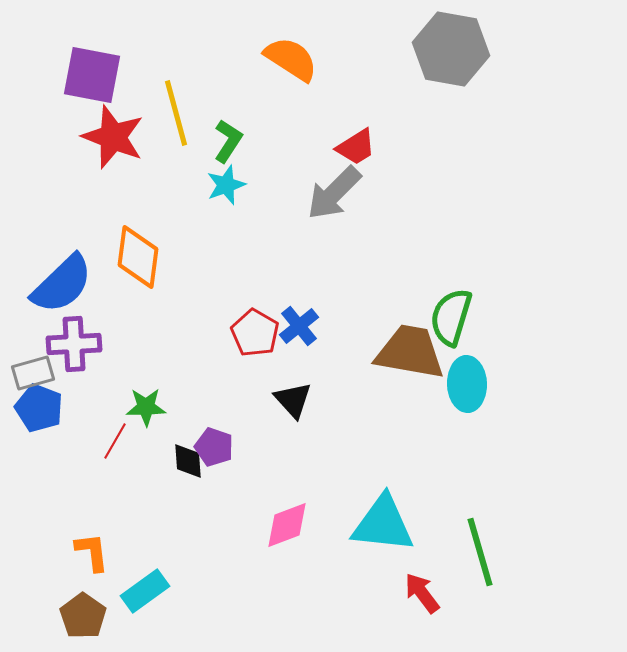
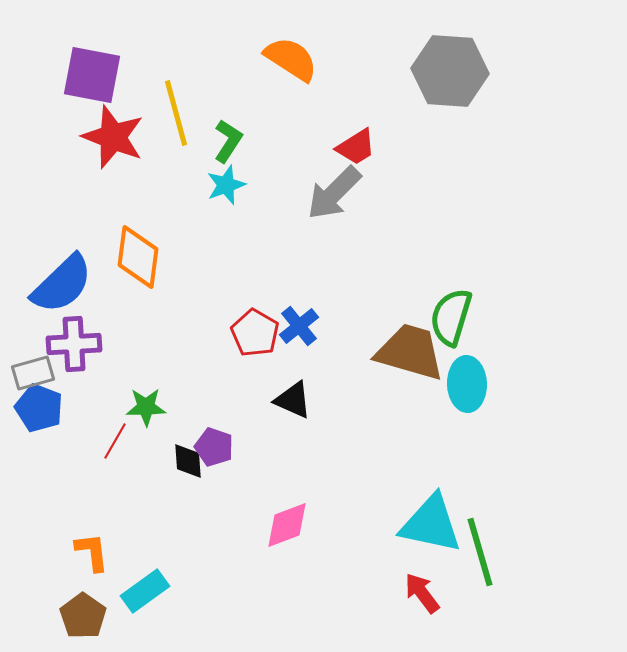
gray hexagon: moved 1 px left, 22 px down; rotated 6 degrees counterclockwise
brown trapezoid: rotated 6 degrees clockwise
black triangle: rotated 24 degrees counterclockwise
cyan triangle: moved 48 px right; rotated 6 degrees clockwise
